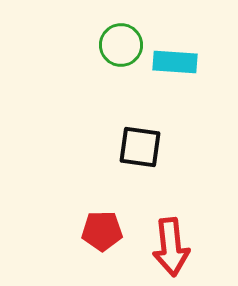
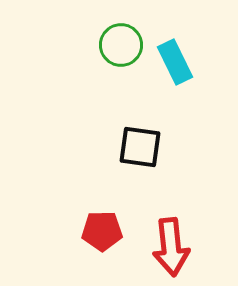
cyan rectangle: rotated 60 degrees clockwise
